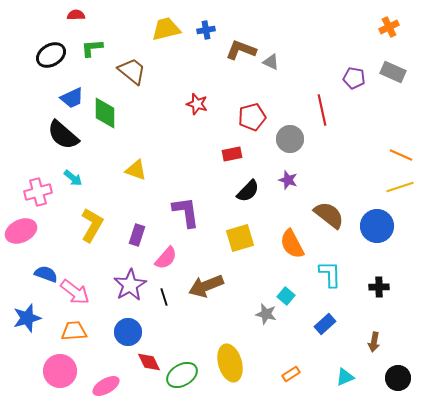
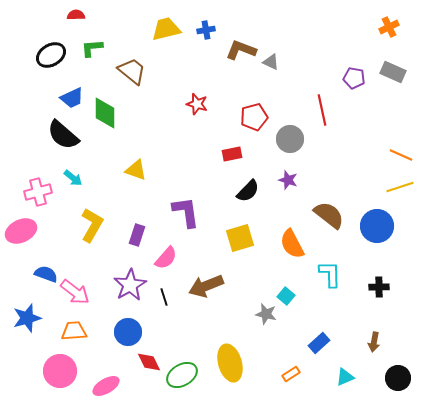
red pentagon at (252, 117): moved 2 px right
blue rectangle at (325, 324): moved 6 px left, 19 px down
